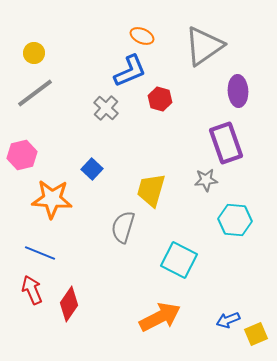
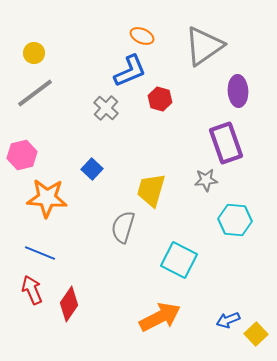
orange star: moved 5 px left, 1 px up
yellow square: rotated 20 degrees counterclockwise
